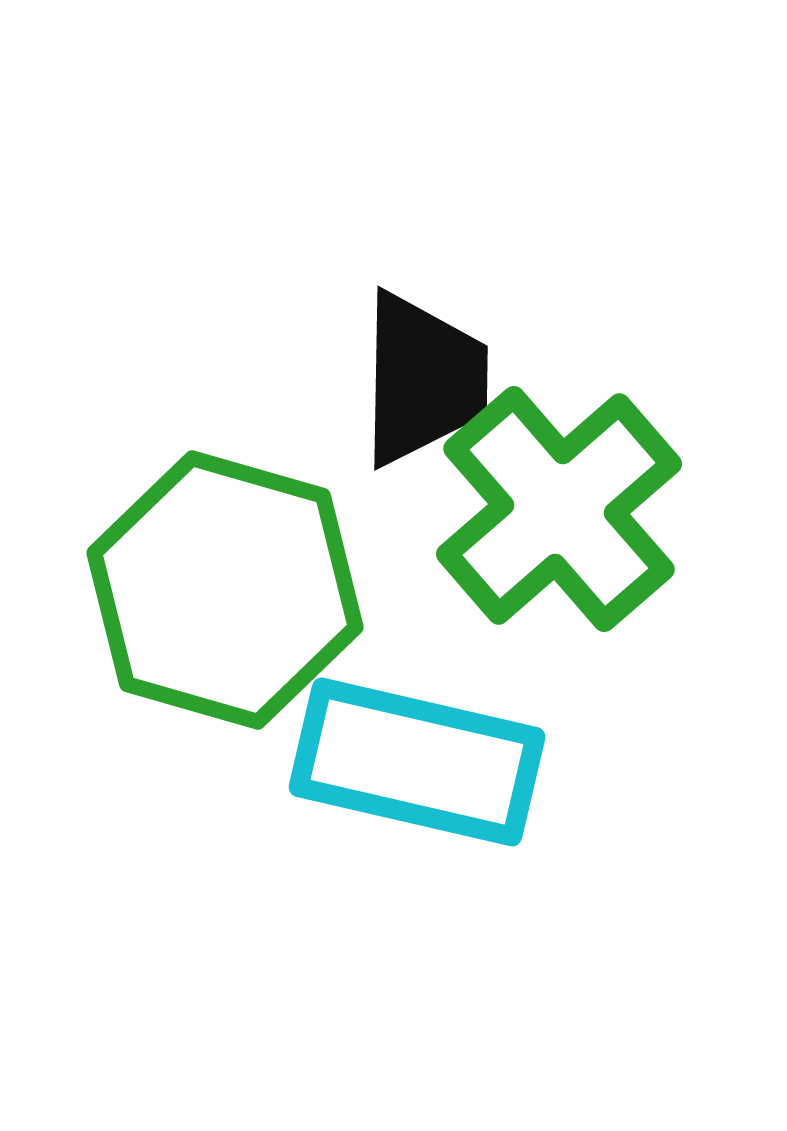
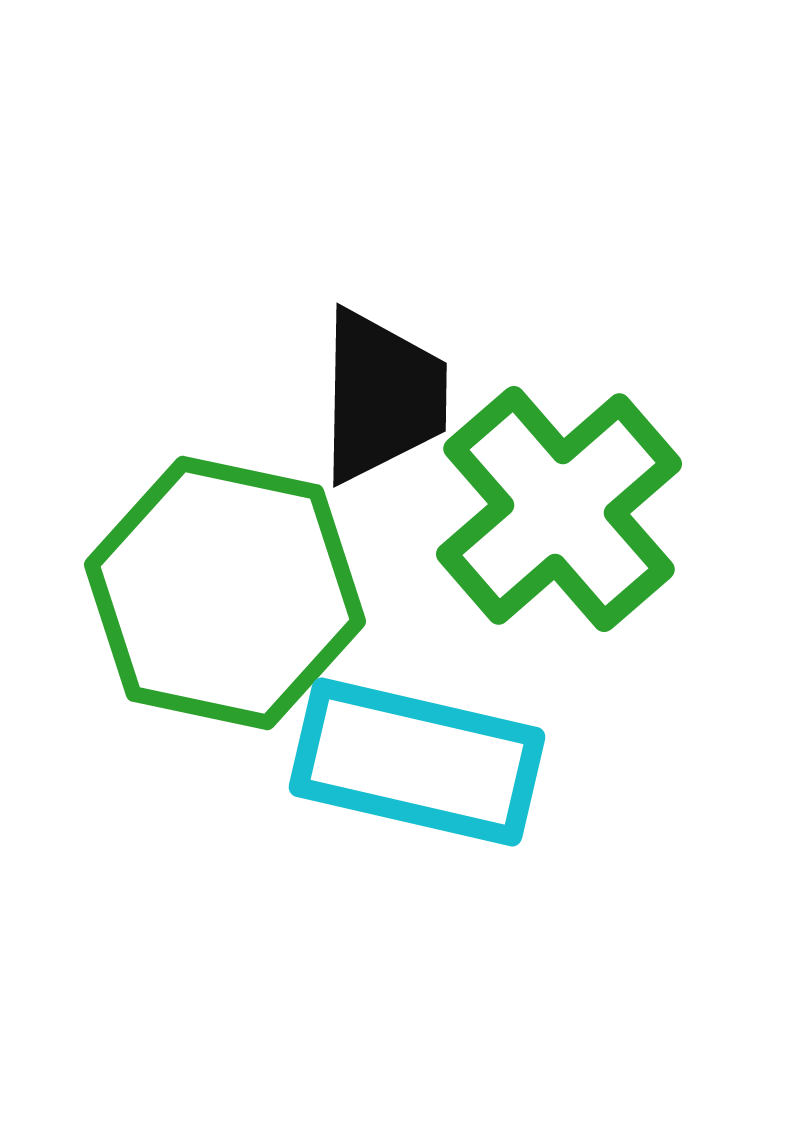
black trapezoid: moved 41 px left, 17 px down
green hexagon: moved 3 px down; rotated 4 degrees counterclockwise
